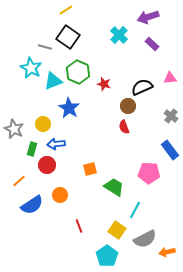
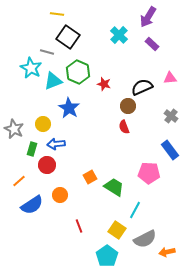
yellow line: moved 9 px left, 4 px down; rotated 40 degrees clockwise
purple arrow: rotated 40 degrees counterclockwise
gray line: moved 2 px right, 5 px down
orange square: moved 8 px down; rotated 16 degrees counterclockwise
